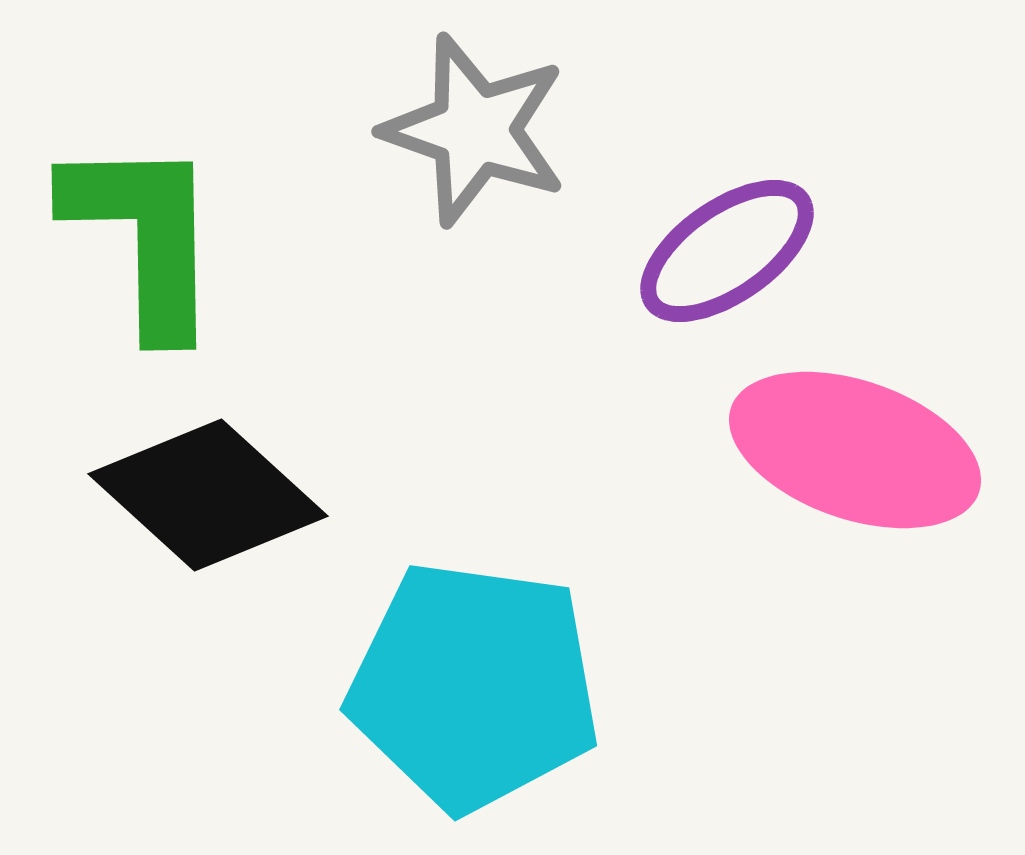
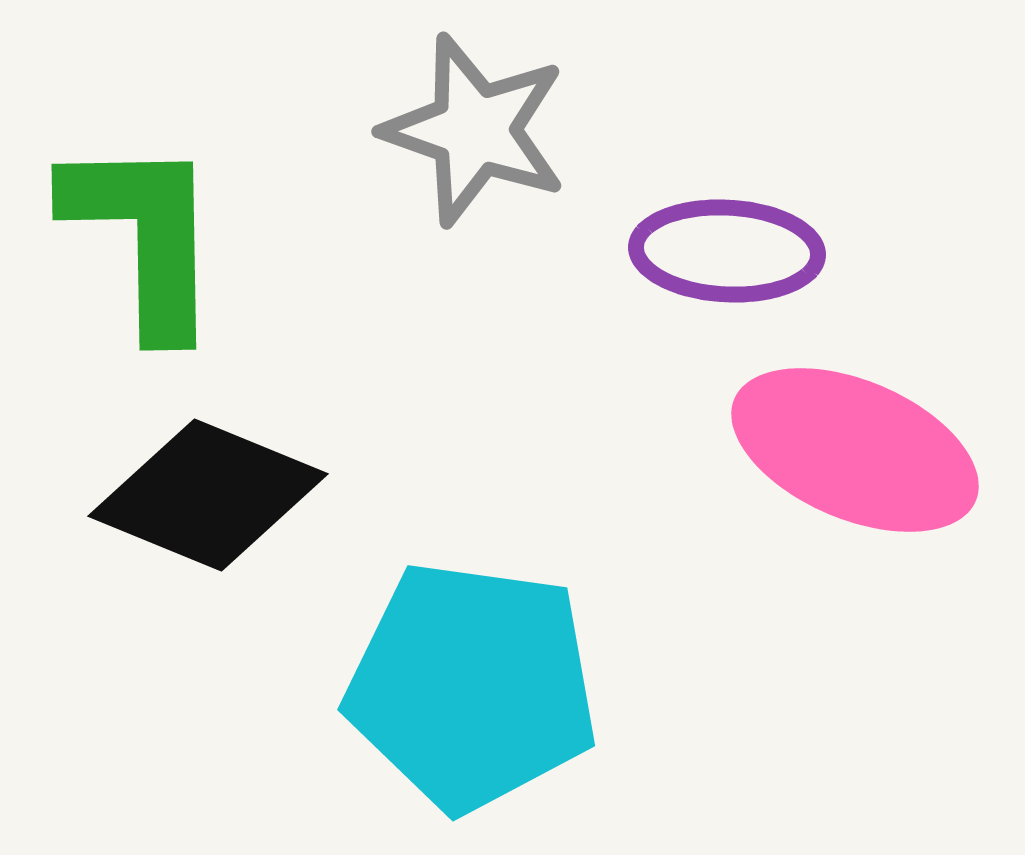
purple ellipse: rotated 38 degrees clockwise
pink ellipse: rotated 4 degrees clockwise
black diamond: rotated 20 degrees counterclockwise
cyan pentagon: moved 2 px left
